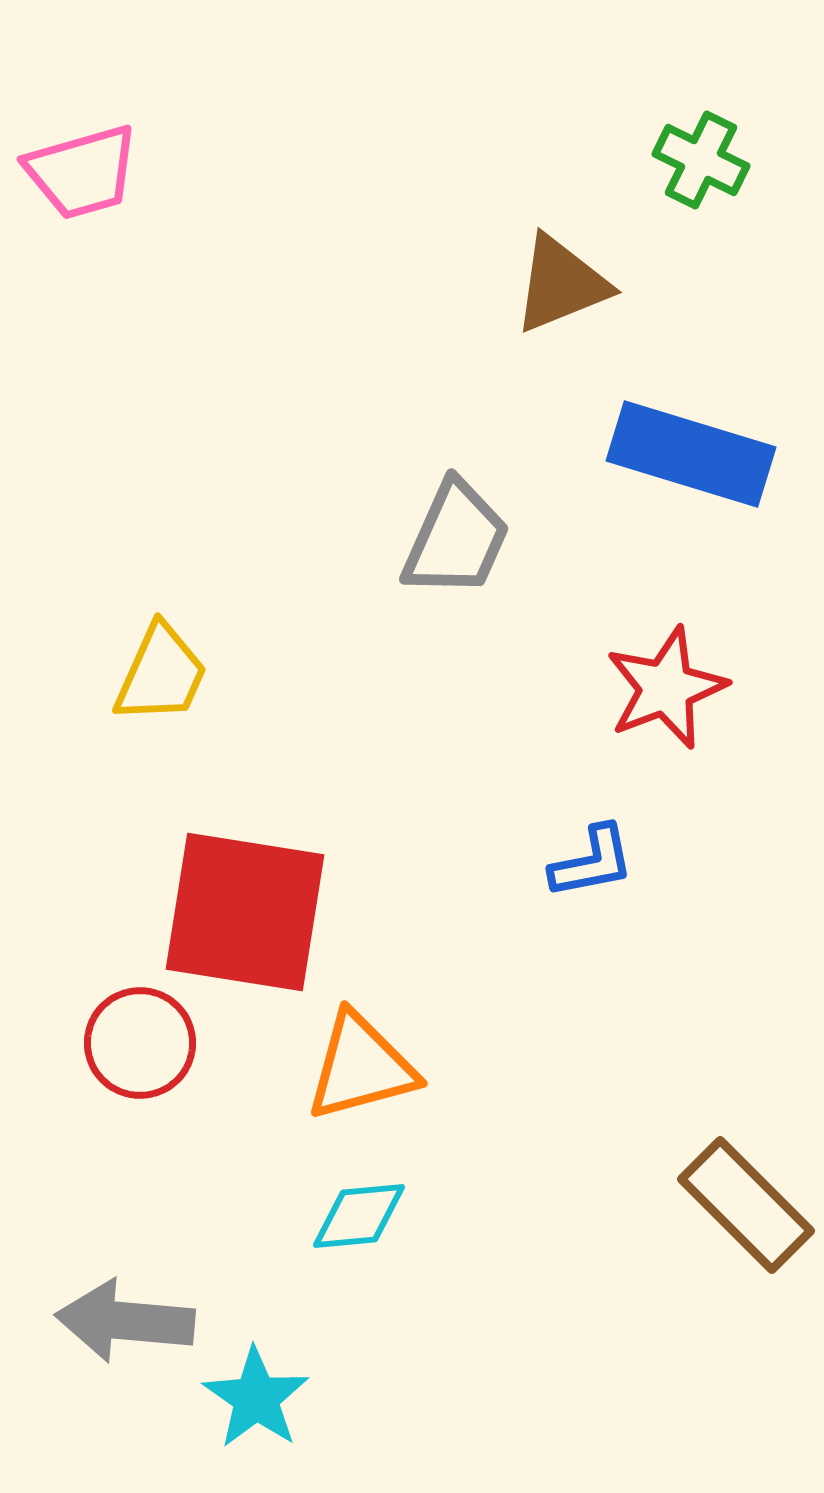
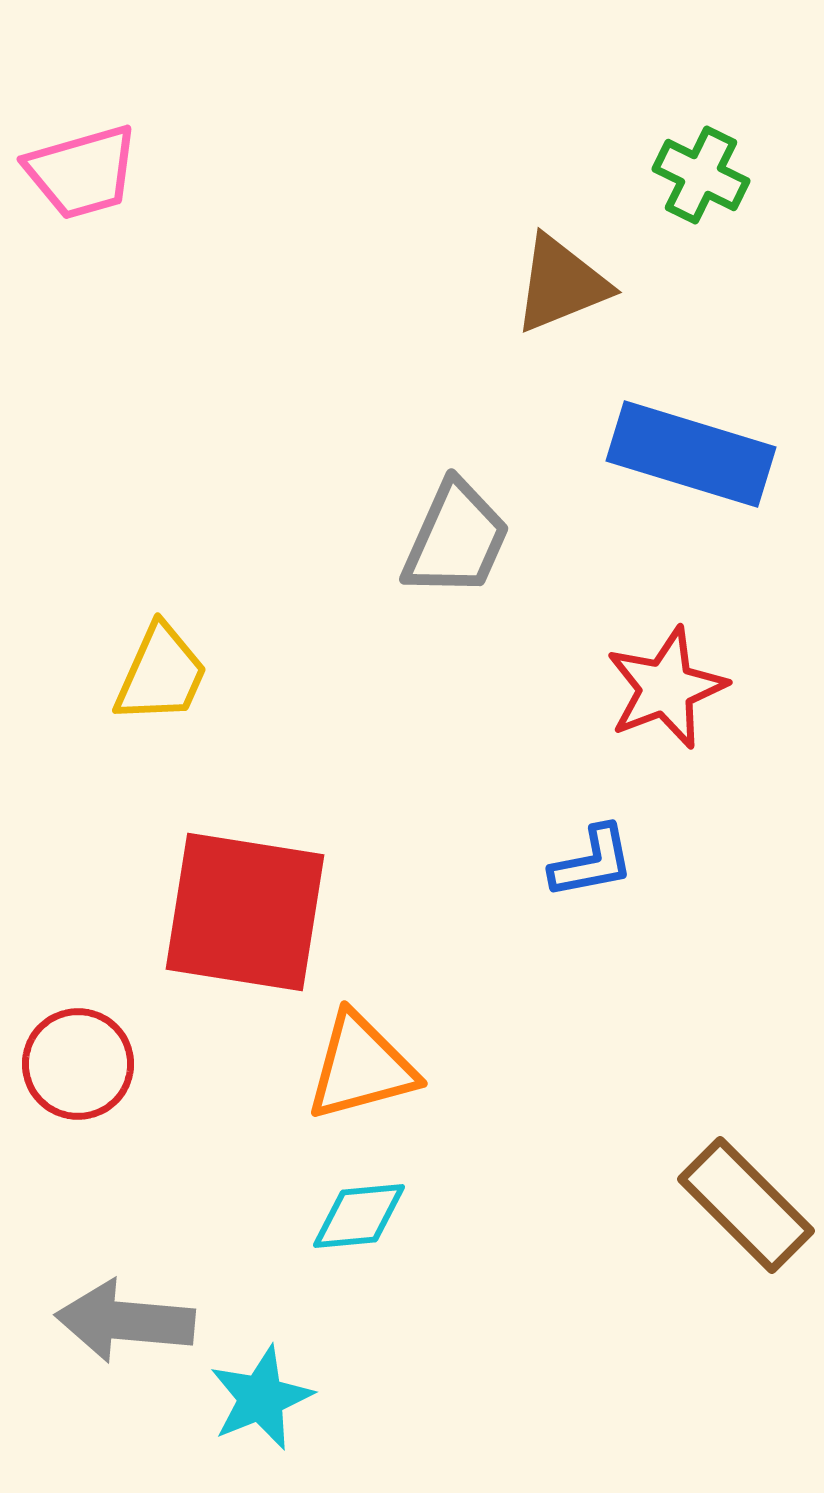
green cross: moved 15 px down
red circle: moved 62 px left, 21 px down
cyan star: moved 5 px right; rotated 15 degrees clockwise
